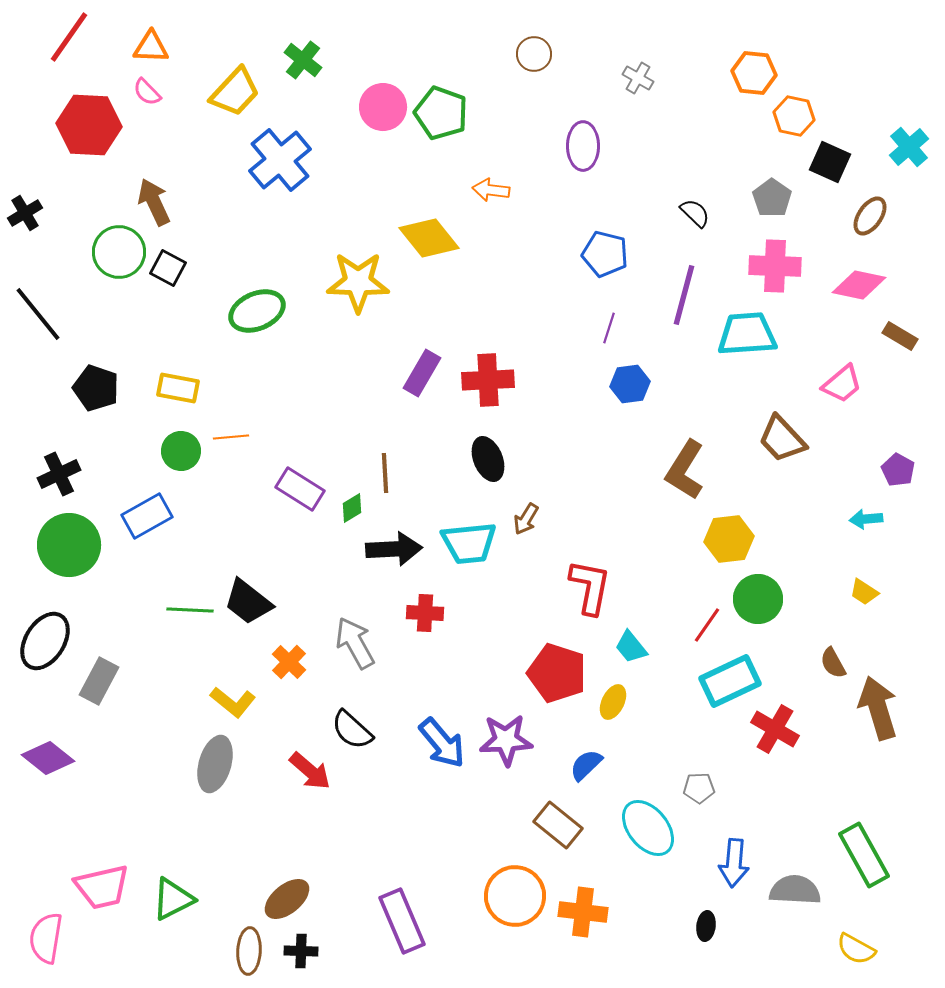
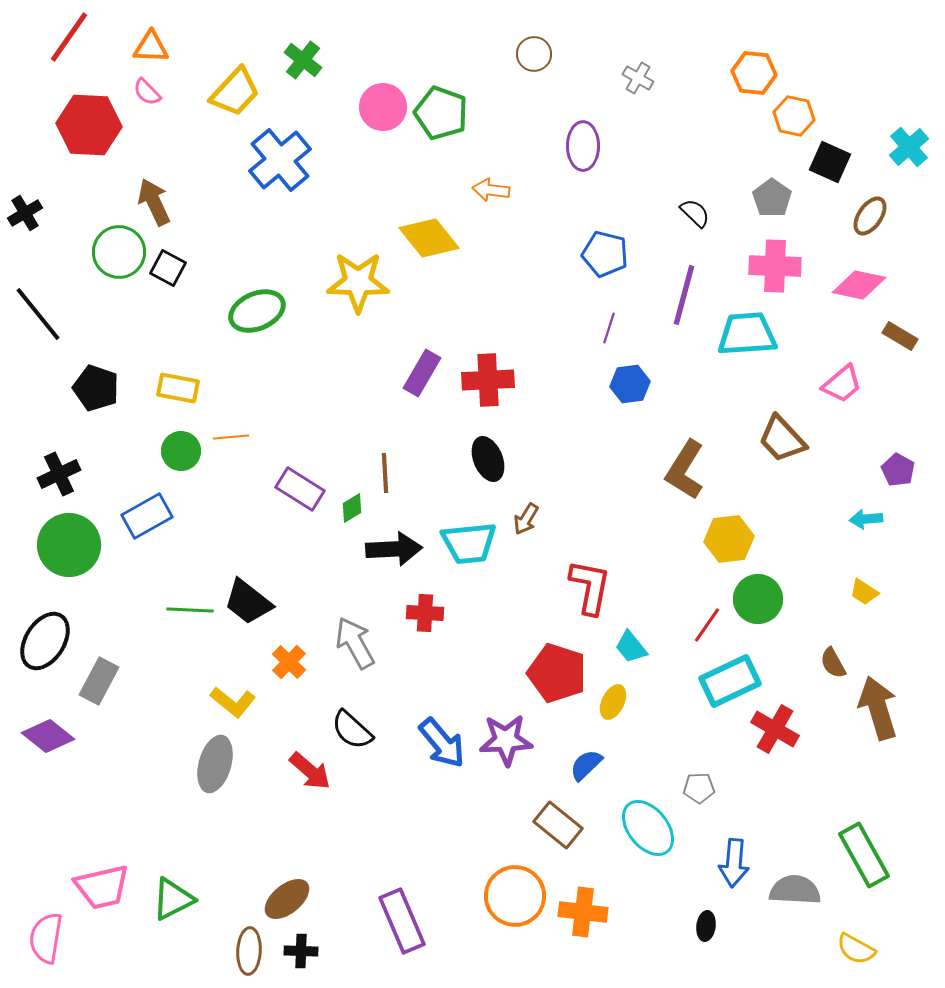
purple diamond at (48, 758): moved 22 px up
